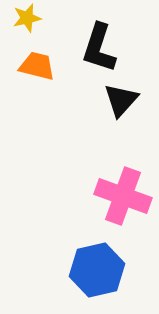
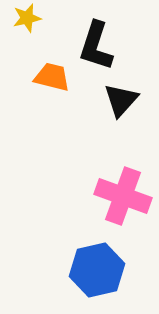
black L-shape: moved 3 px left, 2 px up
orange trapezoid: moved 15 px right, 11 px down
